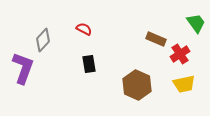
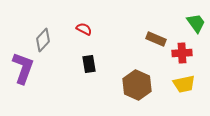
red cross: moved 2 px right, 1 px up; rotated 30 degrees clockwise
